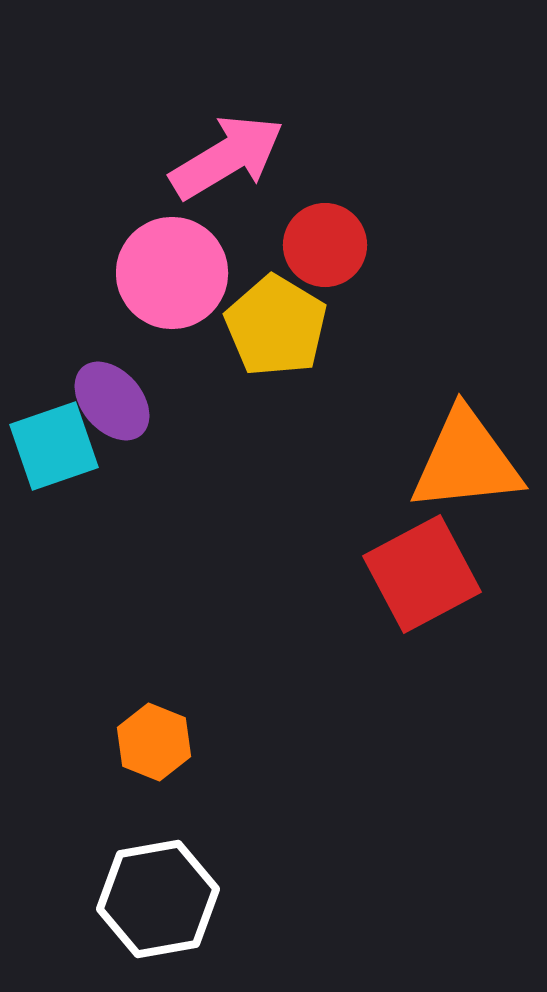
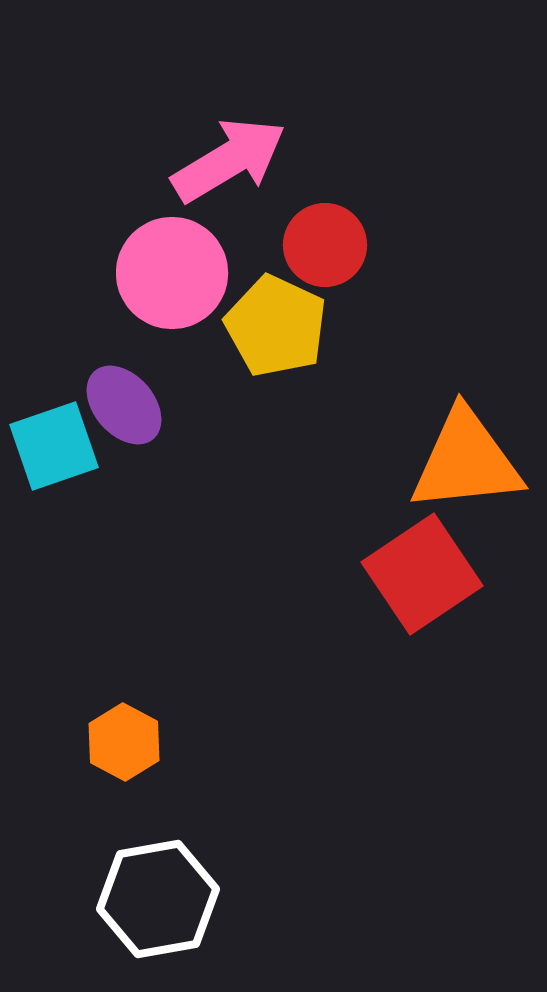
pink arrow: moved 2 px right, 3 px down
yellow pentagon: rotated 6 degrees counterclockwise
purple ellipse: moved 12 px right, 4 px down
red square: rotated 6 degrees counterclockwise
orange hexagon: moved 30 px left; rotated 6 degrees clockwise
